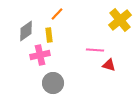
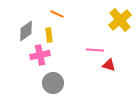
orange line: rotated 72 degrees clockwise
